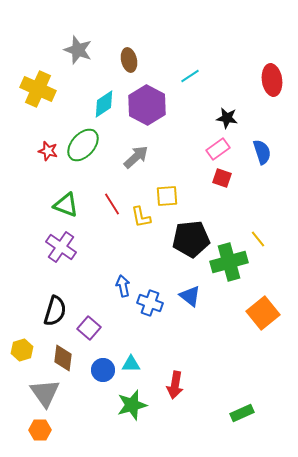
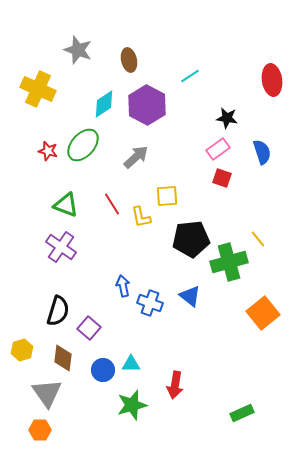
black semicircle: moved 3 px right
gray triangle: moved 2 px right
